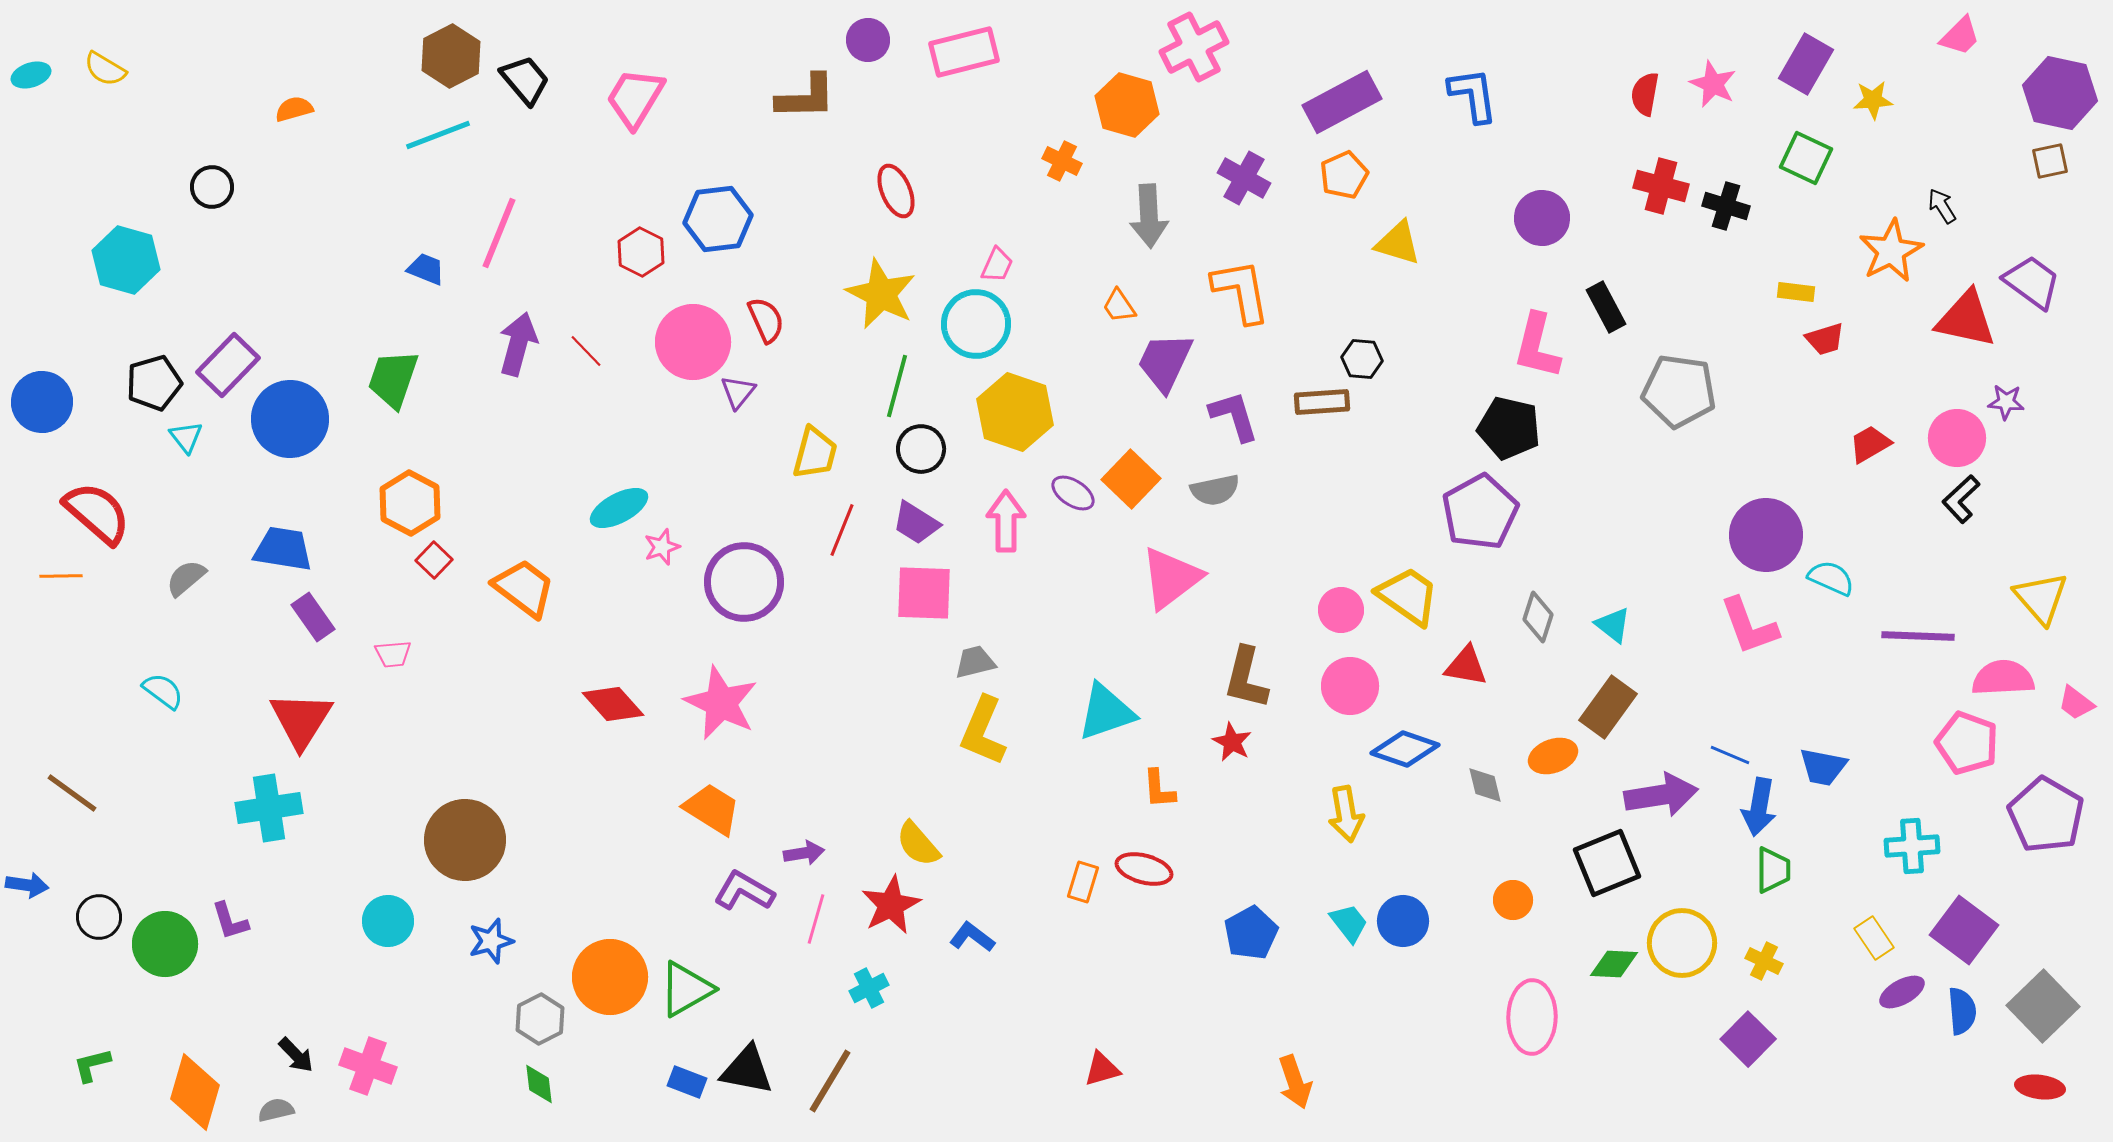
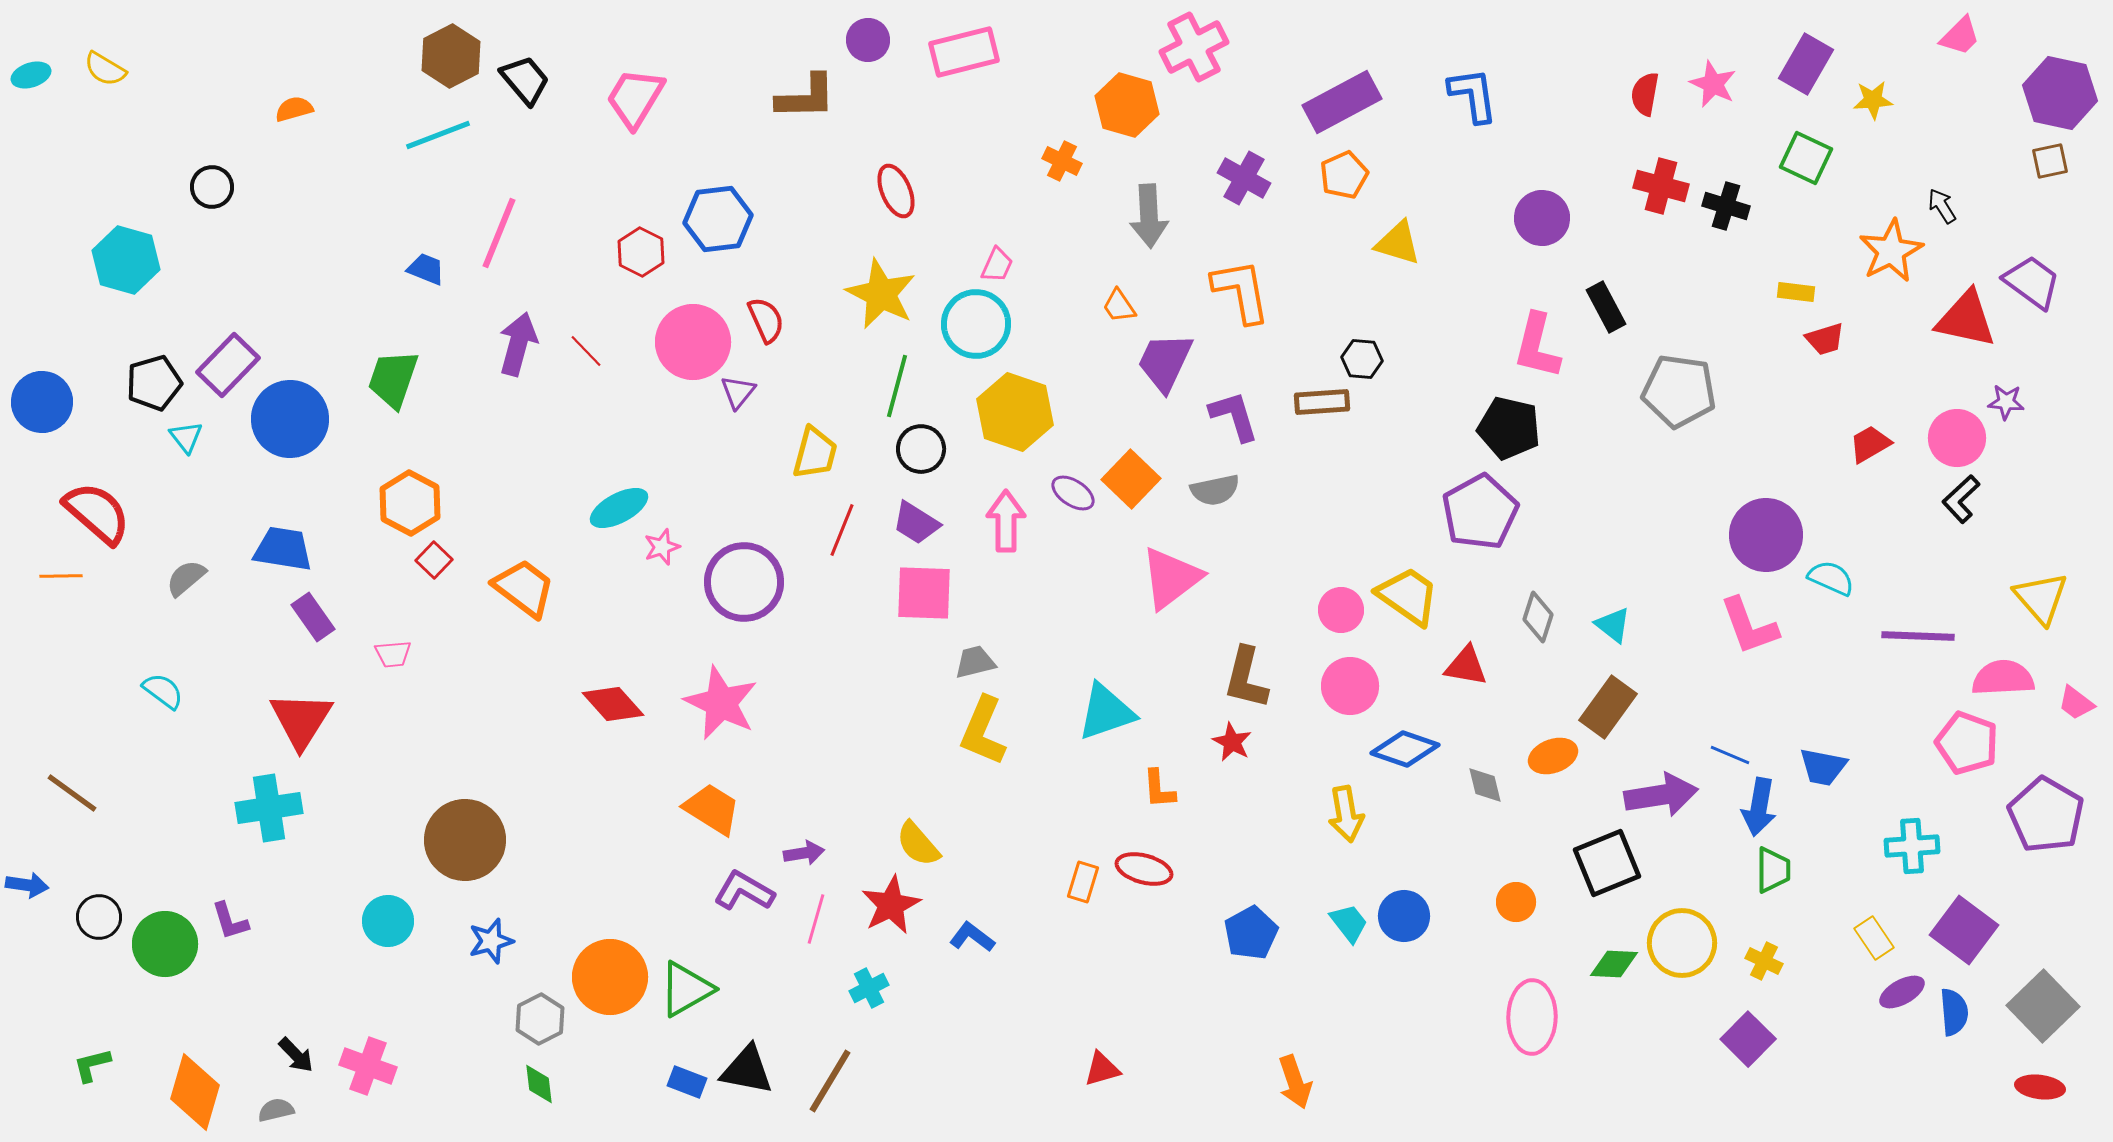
orange circle at (1513, 900): moved 3 px right, 2 px down
blue circle at (1403, 921): moved 1 px right, 5 px up
blue semicircle at (1962, 1011): moved 8 px left, 1 px down
